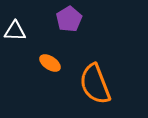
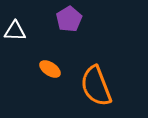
orange ellipse: moved 6 px down
orange semicircle: moved 1 px right, 2 px down
